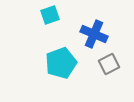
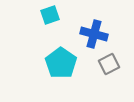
blue cross: rotated 8 degrees counterclockwise
cyan pentagon: rotated 16 degrees counterclockwise
